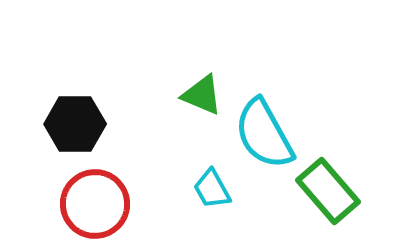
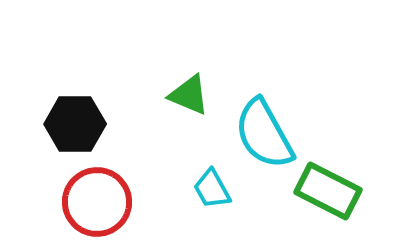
green triangle: moved 13 px left
green rectangle: rotated 22 degrees counterclockwise
red circle: moved 2 px right, 2 px up
